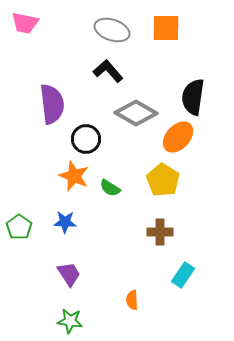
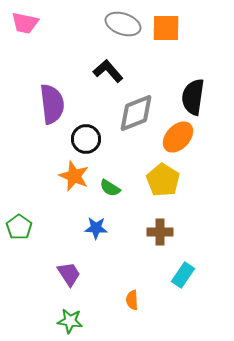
gray ellipse: moved 11 px right, 6 px up
gray diamond: rotated 51 degrees counterclockwise
blue star: moved 31 px right, 6 px down
